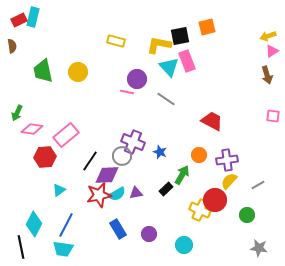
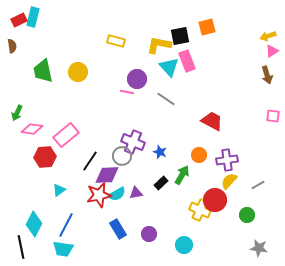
black rectangle at (166, 189): moved 5 px left, 6 px up
